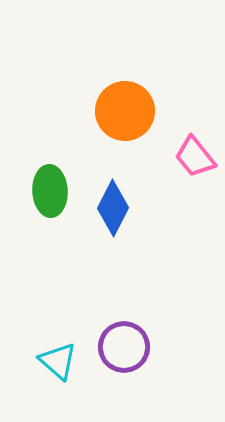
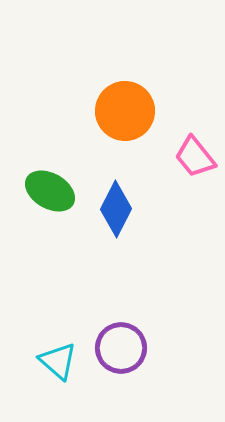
green ellipse: rotated 57 degrees counterclockwise
blue diamond: moved 3 px right, 1 px down
purple circle: moved 3 px left, 1 px down
